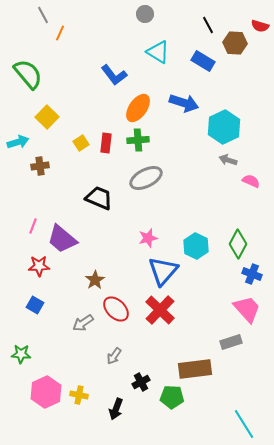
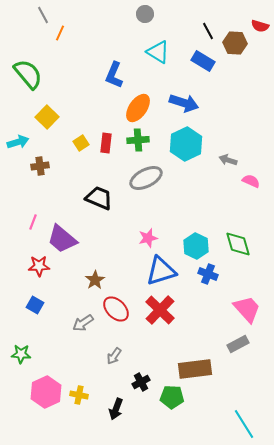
black line at (208, 25): moved 6 px down
blue L-shape at (114, 75): rotated 60 degrees clockwise
cyan hexagon at (224, 127): moved 38 px left, 17 px down
pink line at (33, 226): moved 4 px up
green diamond at (238, 244): rotated 44 degrees counterclockwise
blue triangle at (163, 271): moved 2 px left; rotated 32 degrees clockwise
blue cross at (252, 274): moved 44 px left
gray rectangle at (231, 342): moved 7 px right, 2 px down; rotated 10 degrees counterclockwise
